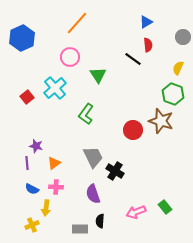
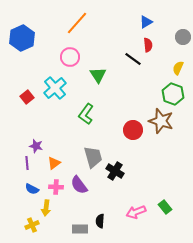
gray trapezoid: rotated 10 degrees clockwise
purple semicircle: moved 14 px left, 9 px up; rotated 18 degrees counterclockwise
